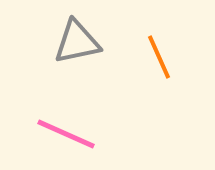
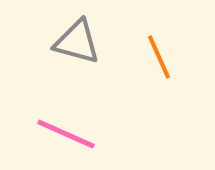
gray triangle: rotated 27 degrees clockwise
